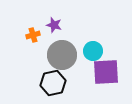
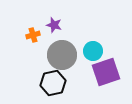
purple square: rotated 16 degrees counterclockwise
